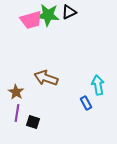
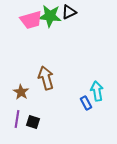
green star: moved 2 px right, 1 px down
brown arrow: rotated 55 degrees clockwise
cyan arrow: moved 1 px left, 6 px down
brown star: moved 5 px right
purple line: moved 6 px down
